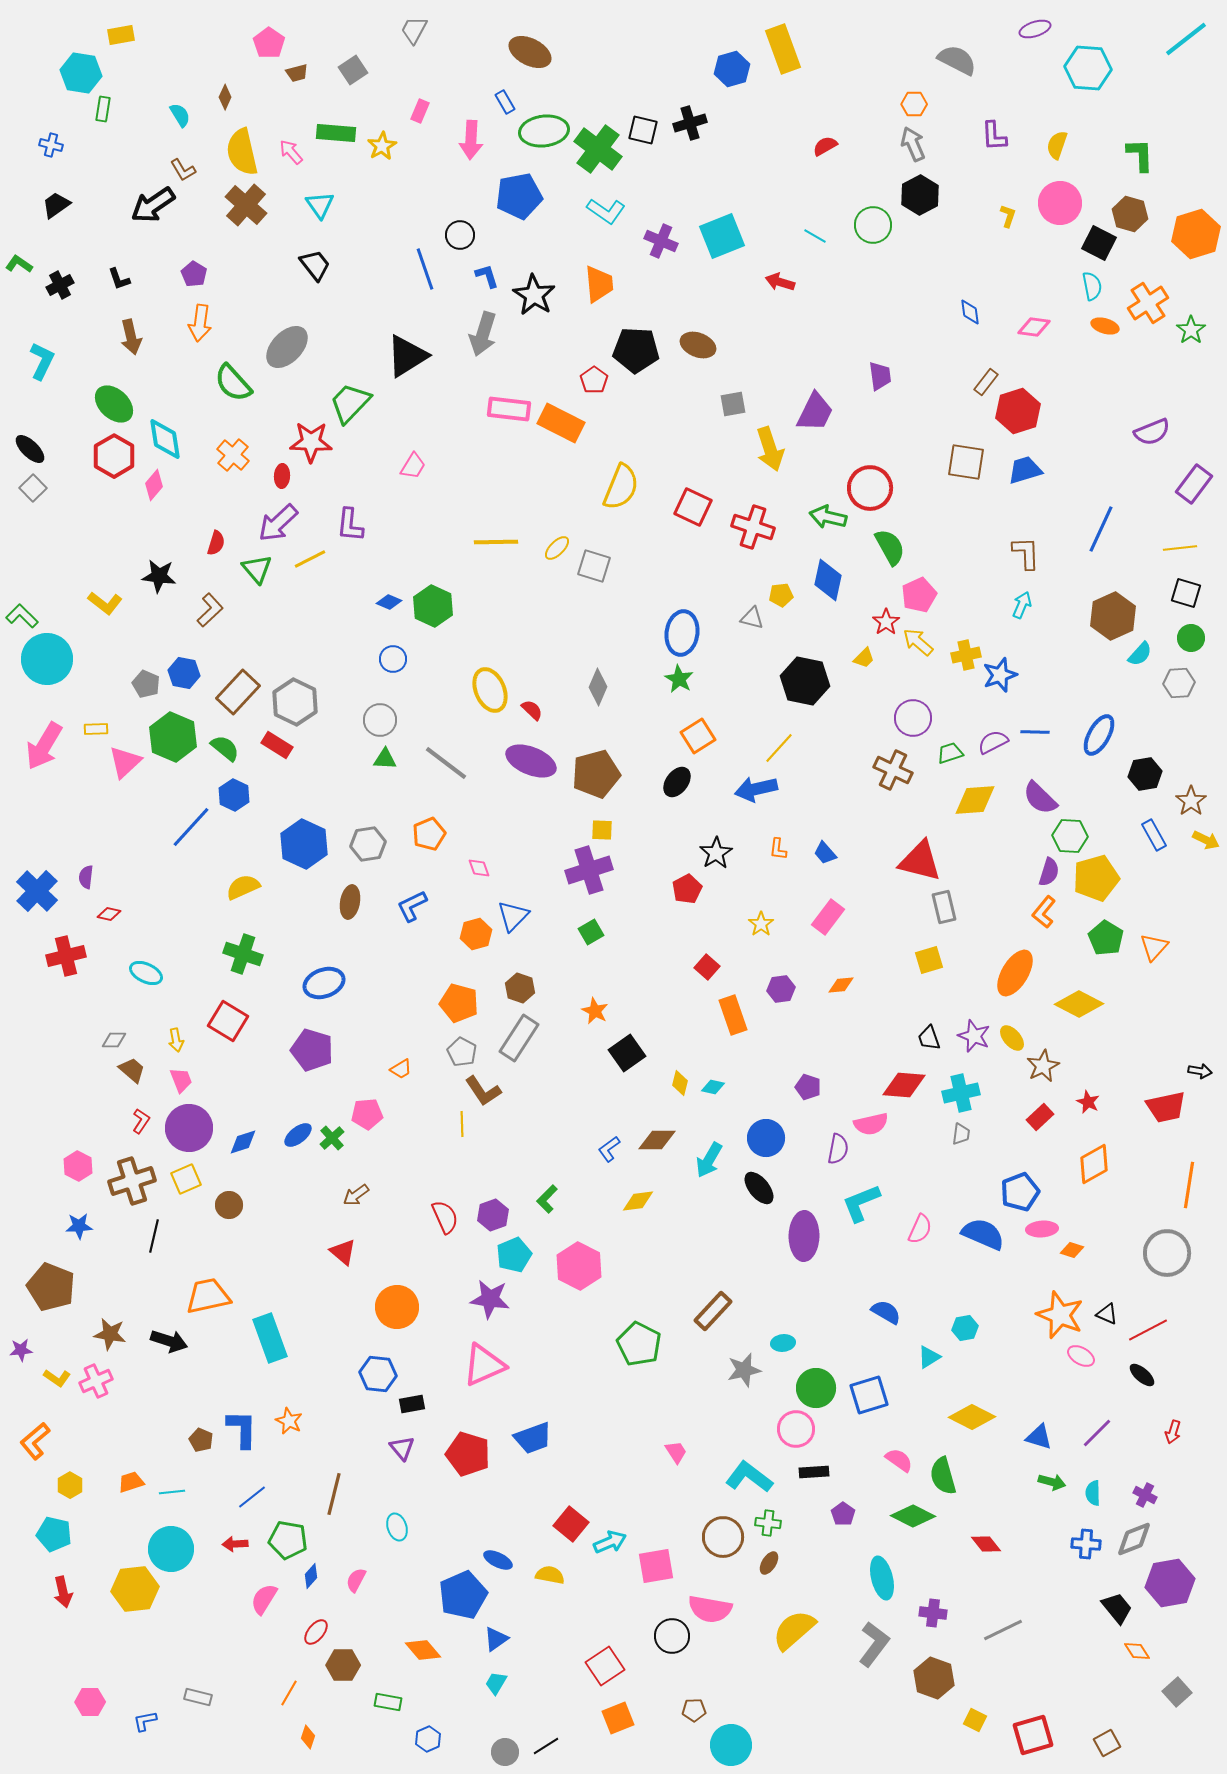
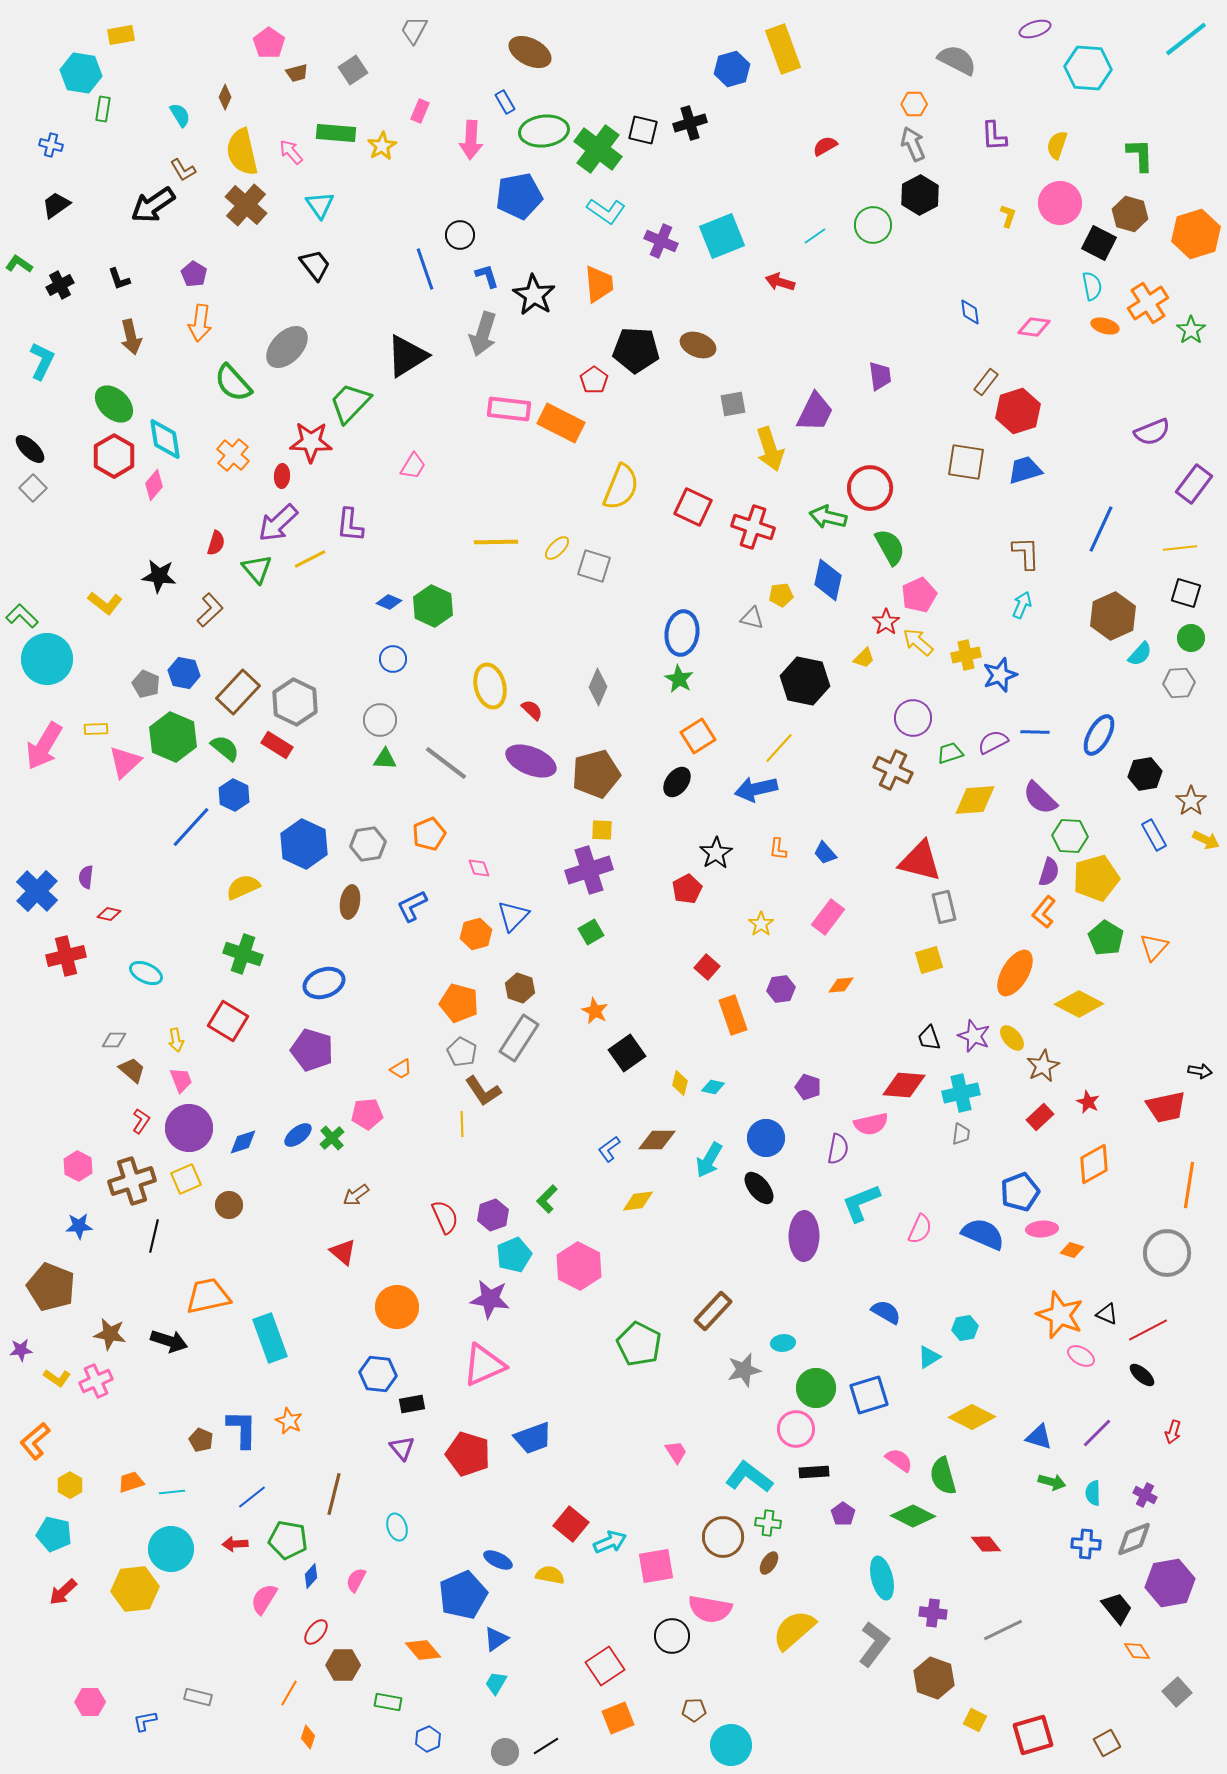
cyan line at (815, 236): rotated 65 degrees counterclockwise
yellow ellipse at (490, 690): moved 4 px up; rotated 9 degrees clockwise
red arrow at (63, 1592): rotated 60 degrees clockwise
